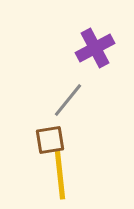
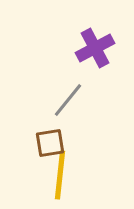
brown square: moved 3 px down
yellow line: rotated 12 degrees clockwise
